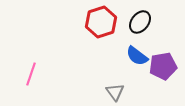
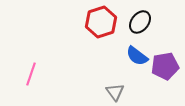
purple pentagon: moved 2 px right
